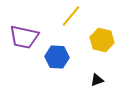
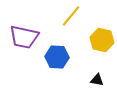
black triangle: rotated 32 degrees clockwise
